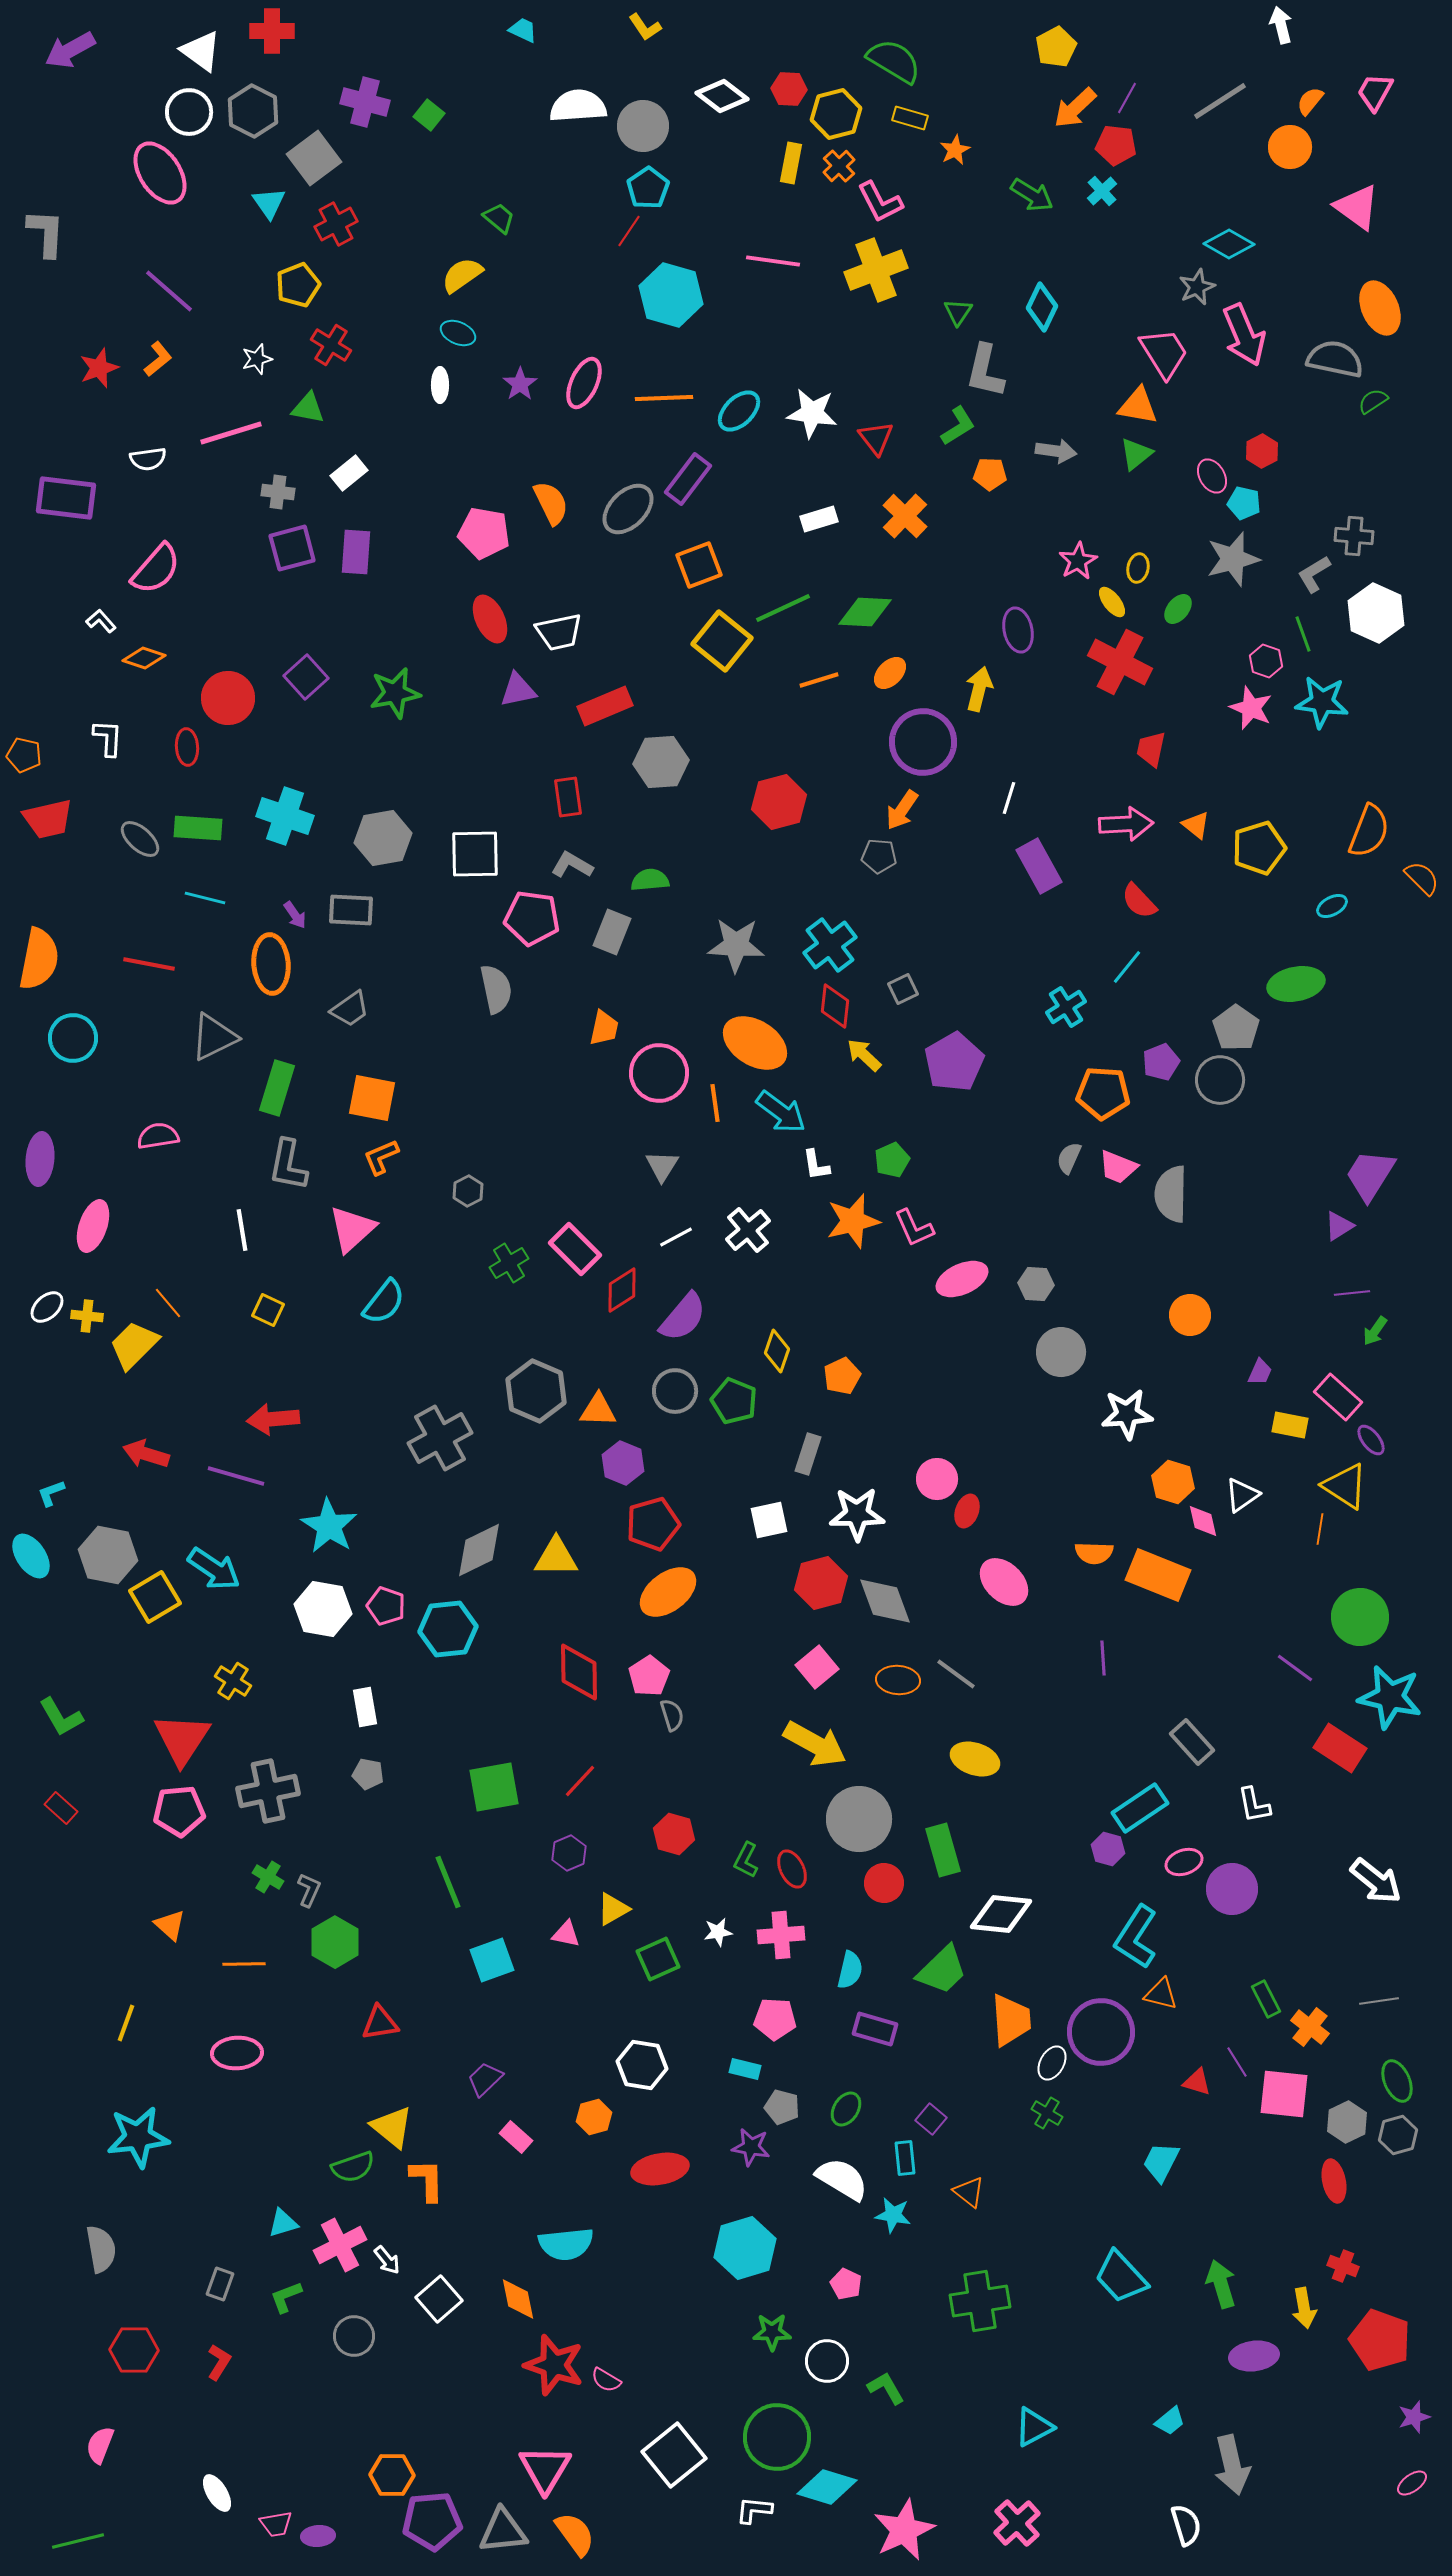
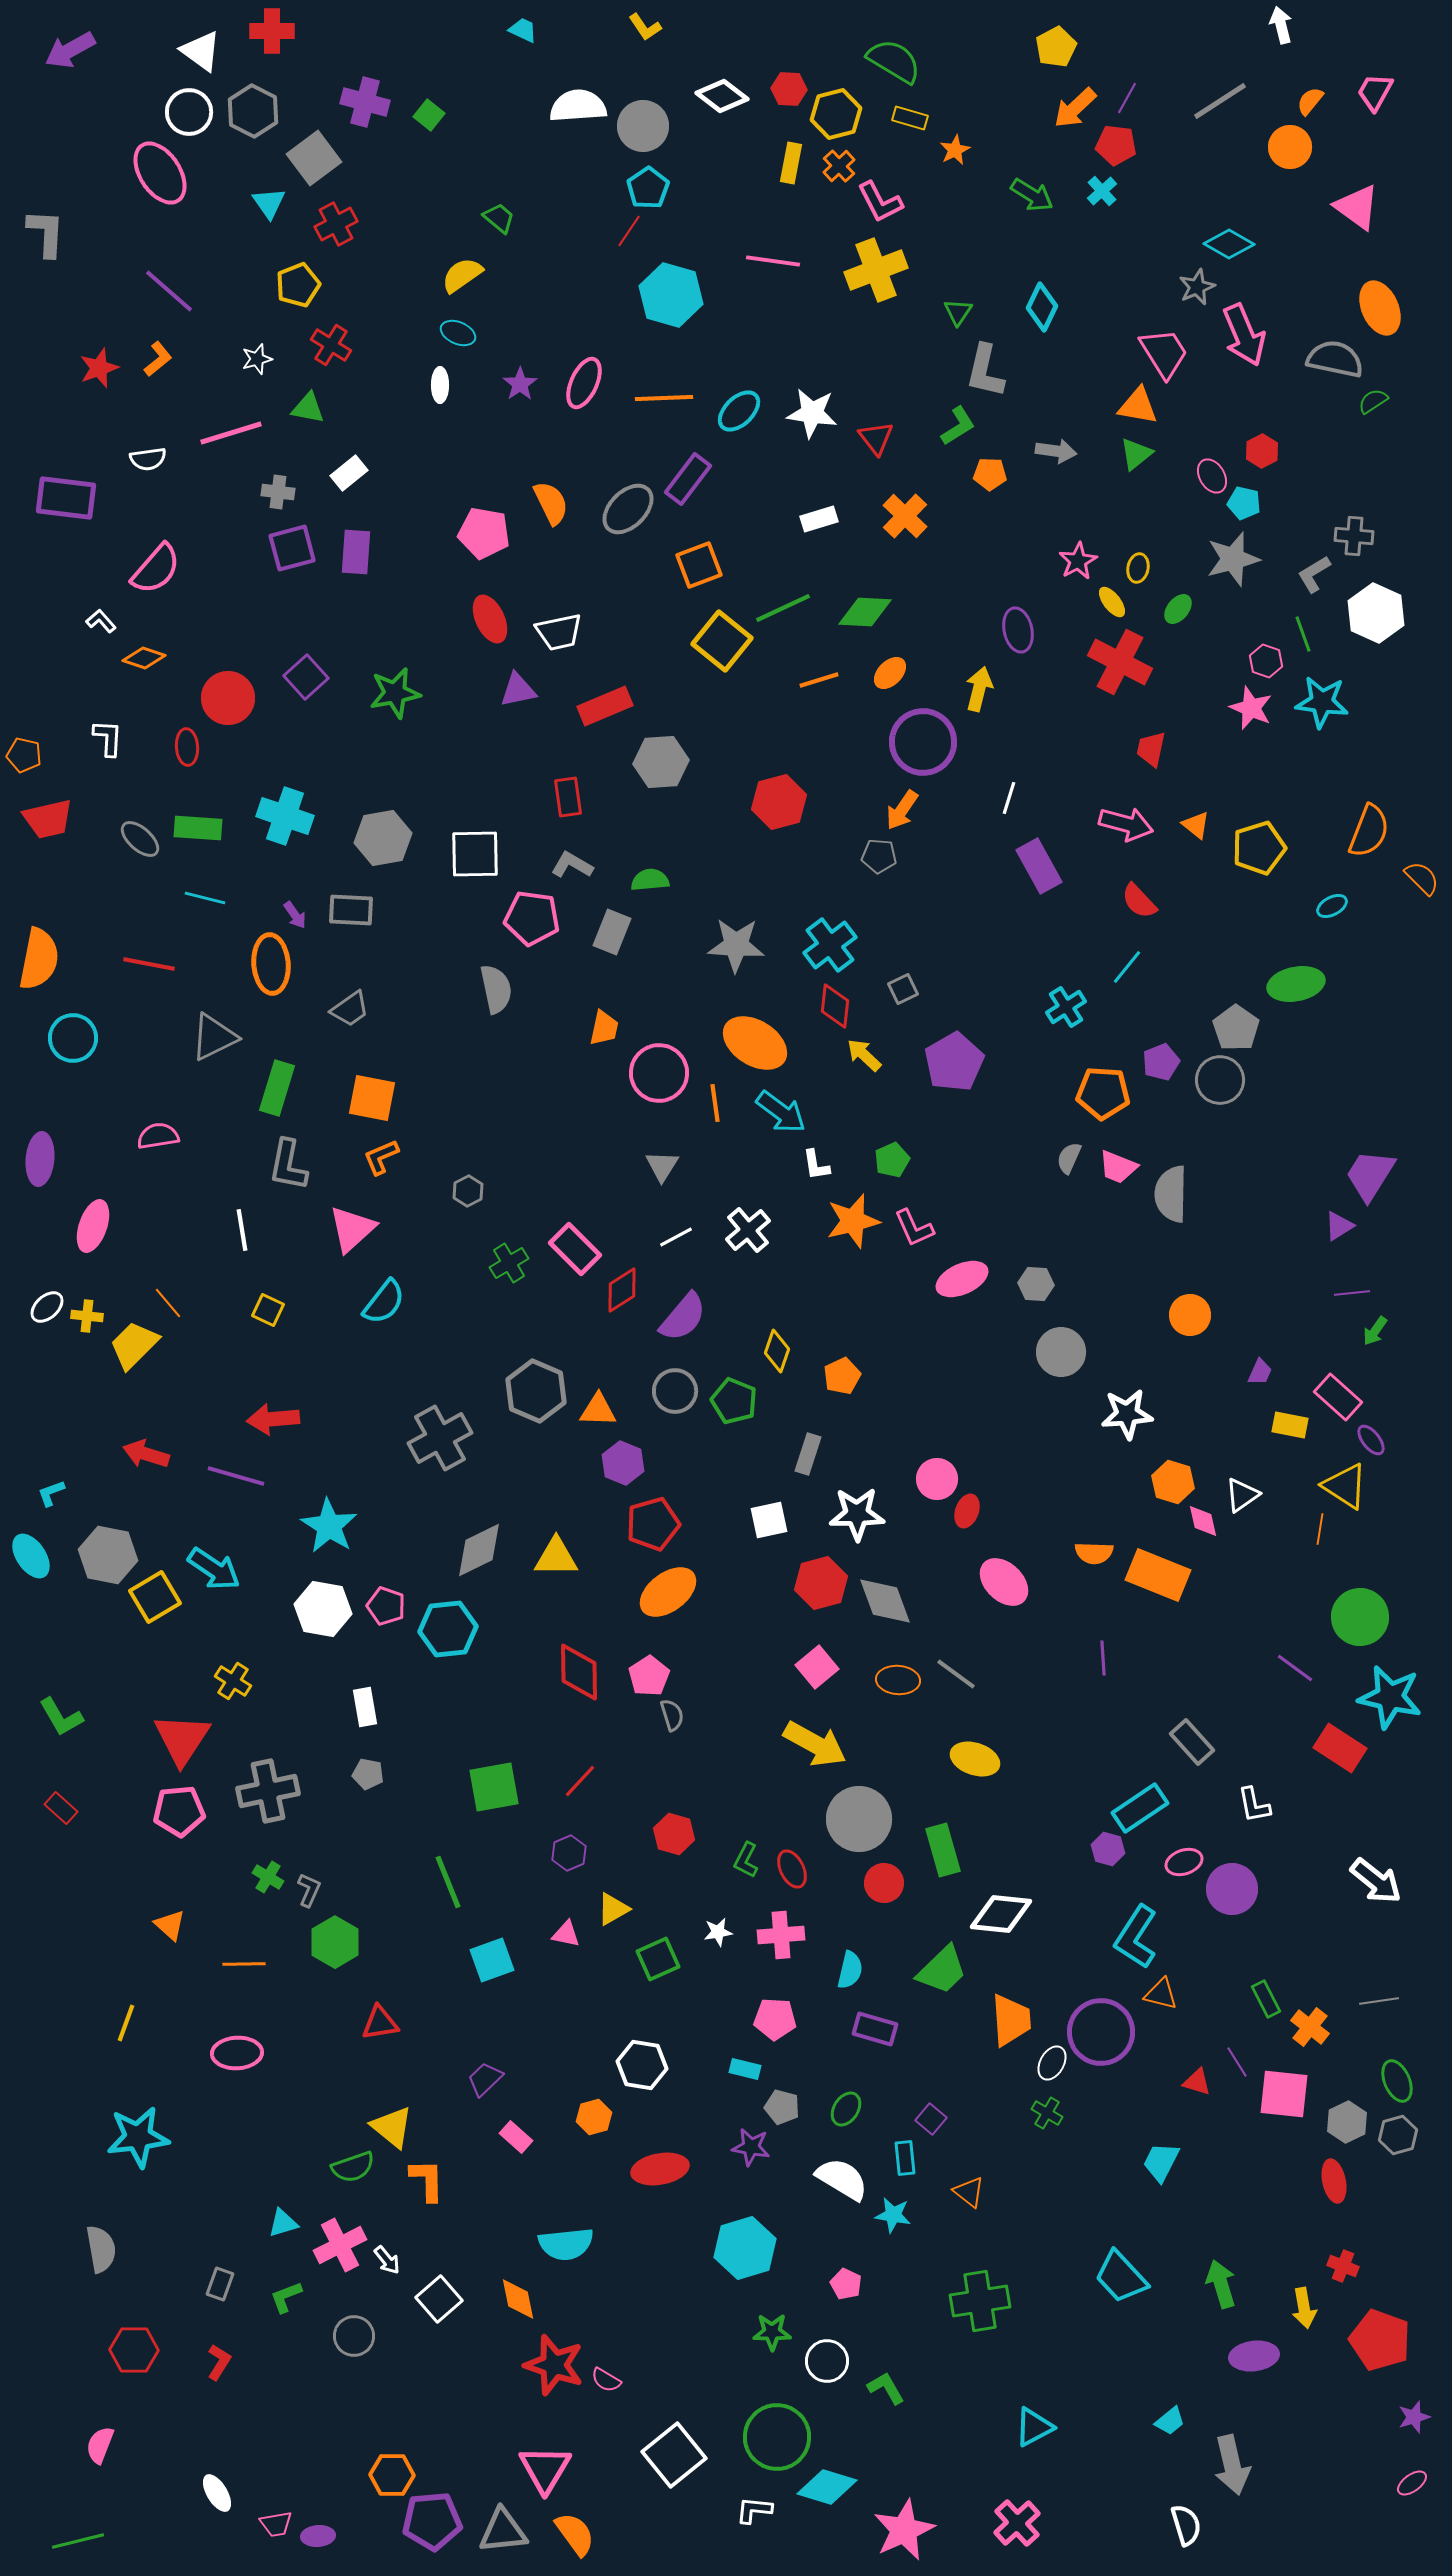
pink arrow at (1126, 824): rotated 18 degrees clockwise
